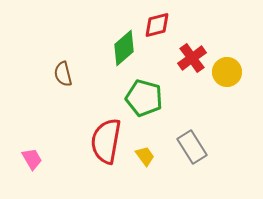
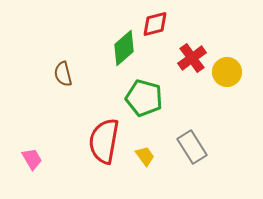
red diamond: moved 2 px left, 1 px up
red semicircle: moved 2 px left
